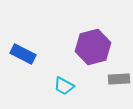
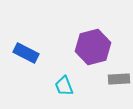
blue rectangle: moved 3 px right, 1 px up
cyan trapezoid: rotated 40 degrees clockwise
